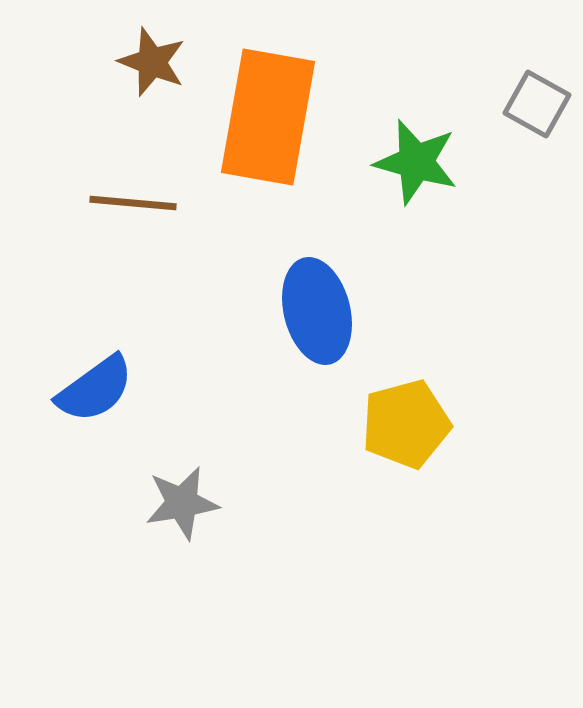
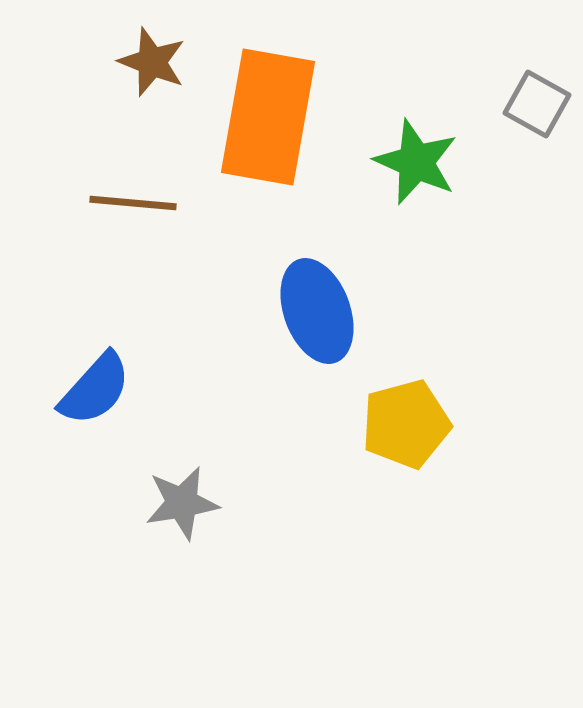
green star: rotated 8 degrees clockwise
blue ellipse: rotated 6 degrees counterclockwise
blue semicircle: rotated 12 degrees counterclockwise
